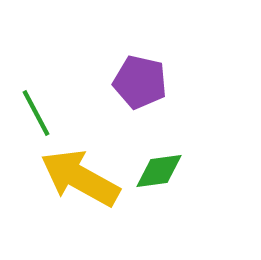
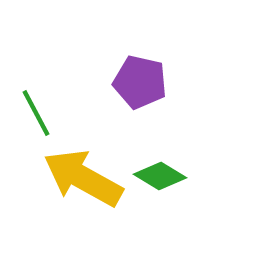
green diamond: moved 1 px right, 5 px down; rotated 39 degrees clockwise
yellow arrow: moved 3 px right
